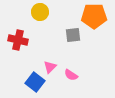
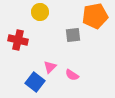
orange pentagon: moved 1 px right; rotated 10 degrees counterclockwise
pink semicircle: moved 1 px right
